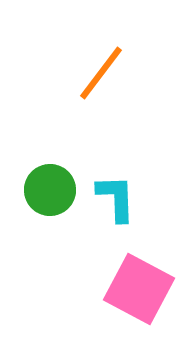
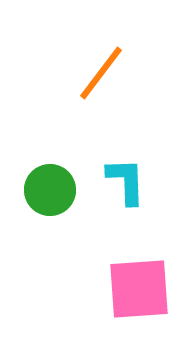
cyan L-shape: moved 10 px right, 17 px up
pink square: rotated 32 degrees counterclockwise
